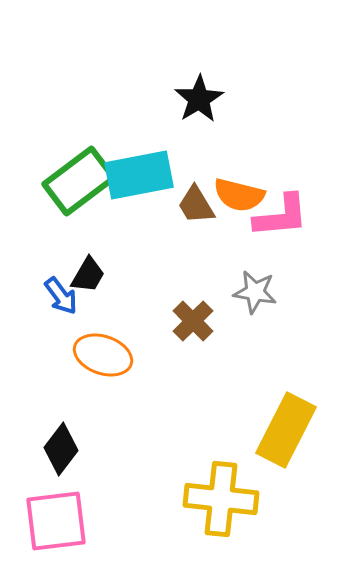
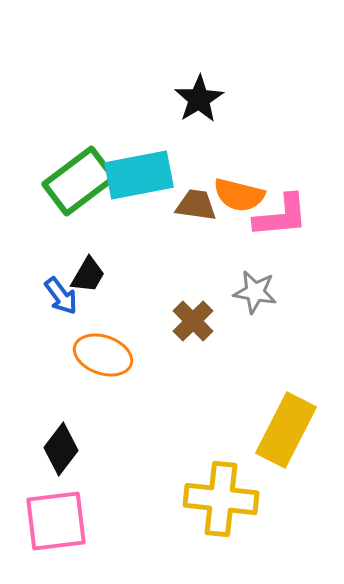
brown trapezoid: rotated 129 degrees clockwise
